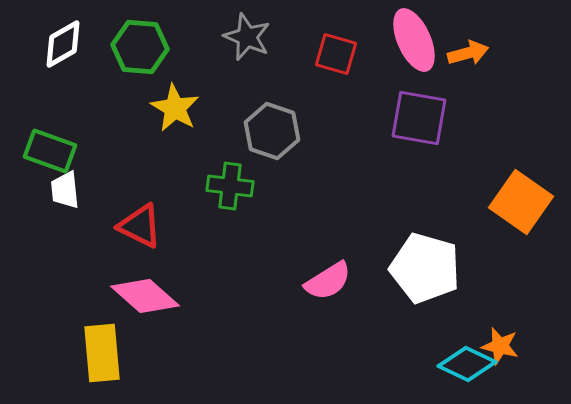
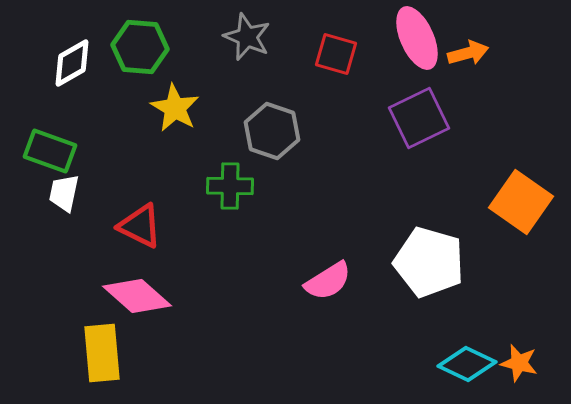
pink ellipse: moved 3 px right, 2 px up
white diamond: moved 9 px right, 19 px down
purple square: rotated 36 degrees counterclockwise
green cross: rotated 6 degrees counterclockwise
white trapezoid: moved 1 px left, 3 px down; rotated 18 degrees clockwise
white pentagon: moved 4 px right, 6 px up
pink diamond: moved 8 px left
orange star: moved 19 px right, 17 px down
